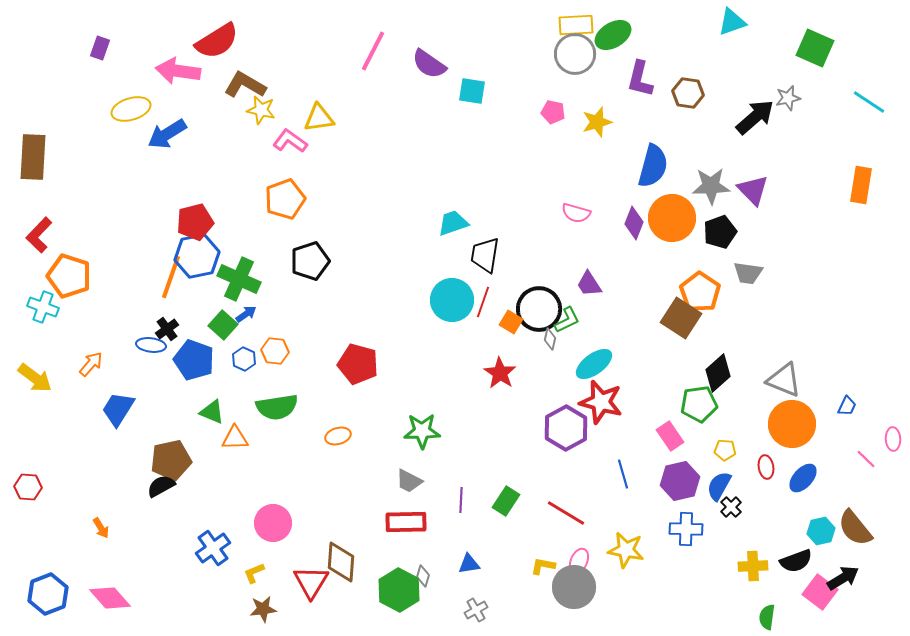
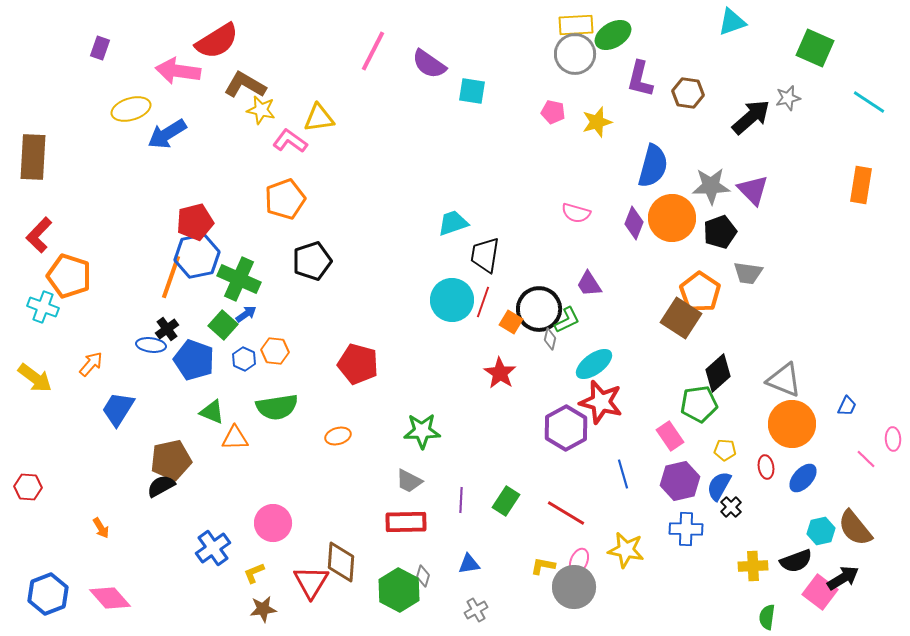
black arrow at (755, 117): moved 4 px left
black pentagon at (310, 261): moved 2 px right
